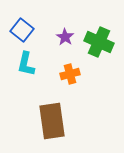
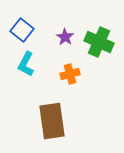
cyan L-shape: rotated 15 degrees clockwise
